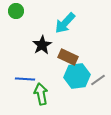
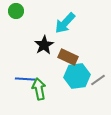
black star: moved 2 px right
green arrow: moved 2 px left, 5 px up
